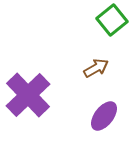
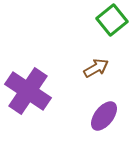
purple cross: moved 4 px up; rotated 12 degrees counterclockwise
